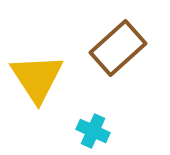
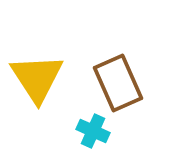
brown rectangle: moved 35 px down; rotated 72 degrees counterclockwise
